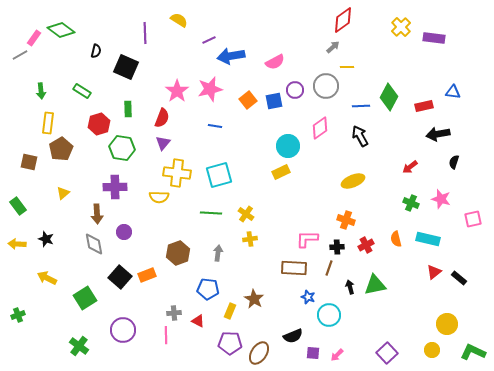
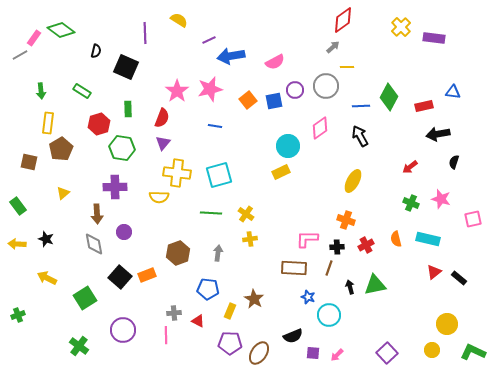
yellow ellipse at (353, 181): rotated 40 degrees counterclockwise
